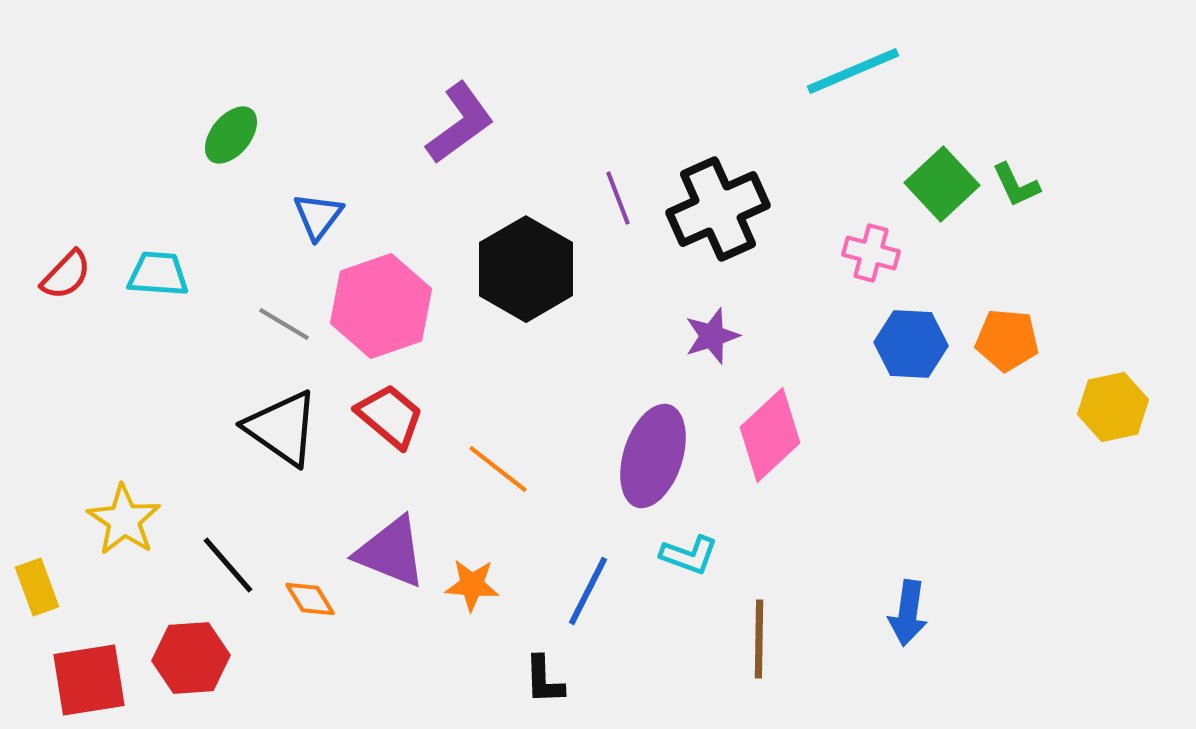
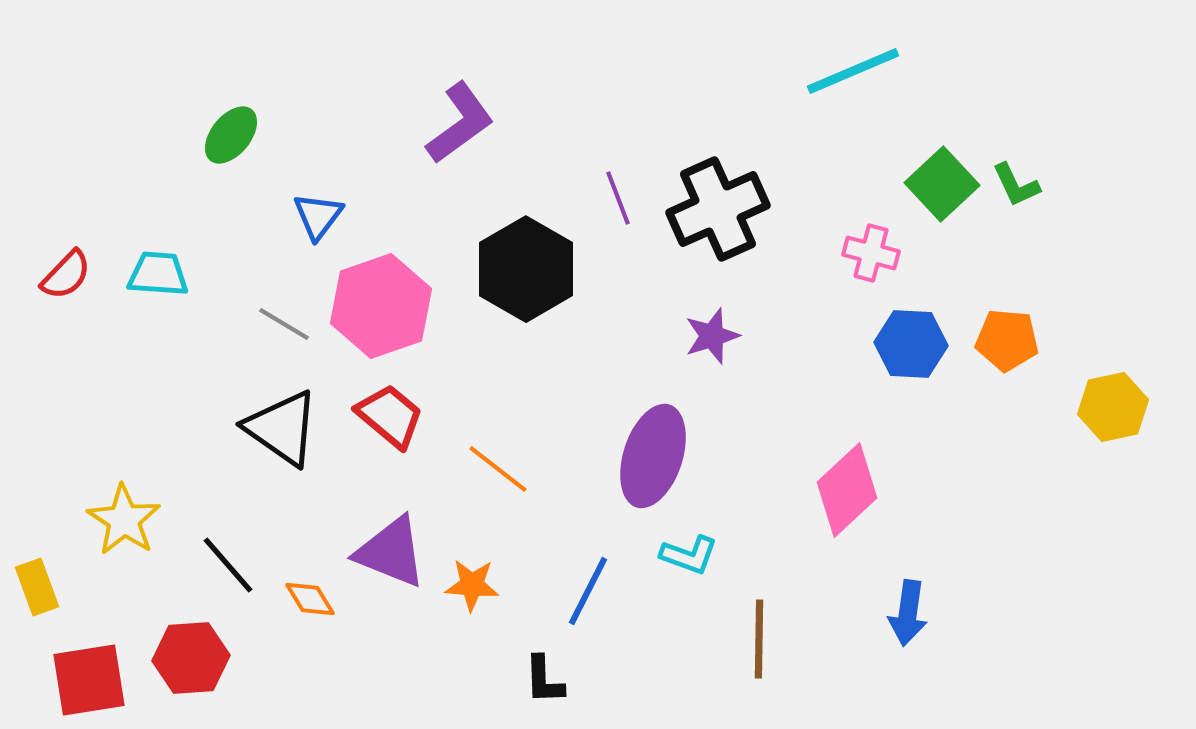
pink diamond: moved 77 px right, 55 px down
